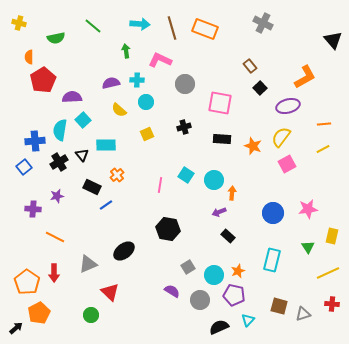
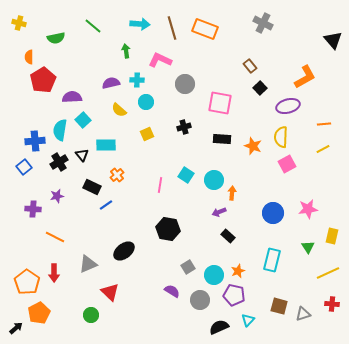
yellow semicircle at (281, 137): rotated 35 degrees counterclockwise
